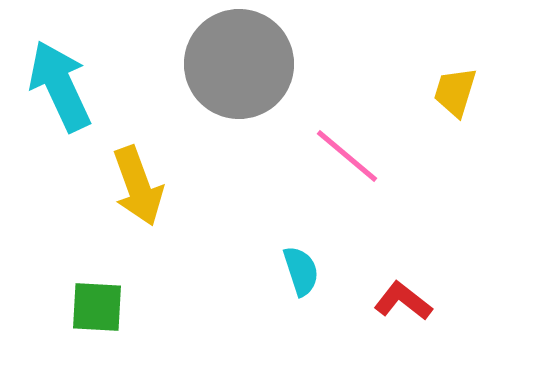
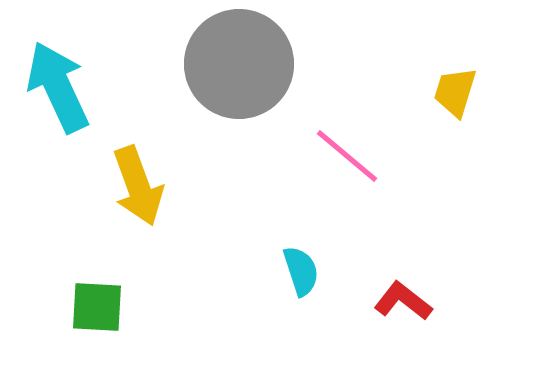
cyan arrow: moved 2 px left, 1 px down
